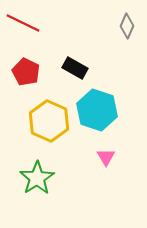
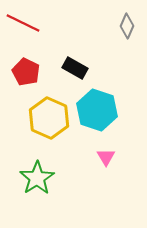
yellow hexagon: moved 3 px up
